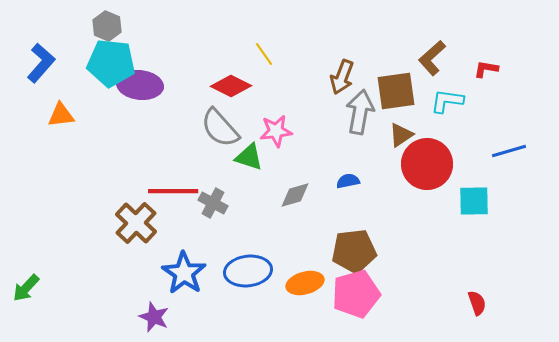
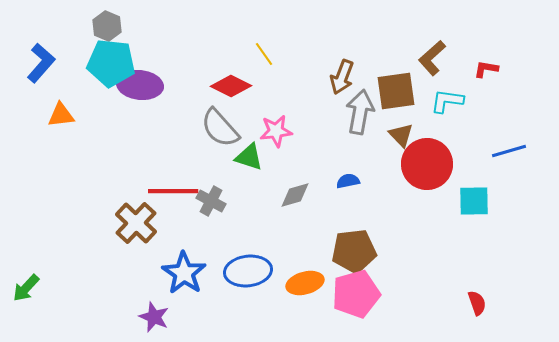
brown triangle: rotated 40 degrees counterclockwise
gray cross: moved 2 px left, 2 px up
